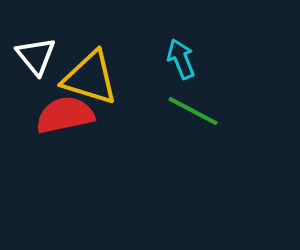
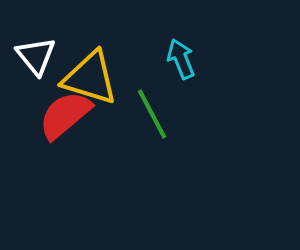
green line: moved 41 px left, 3 px down; rotated 34 degrees clockwise
red semicircle: rotated 28 degrees counterclockwise
